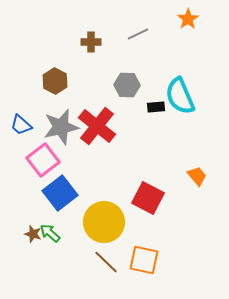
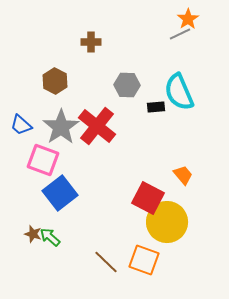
gray line: moved 42 px right
cyan semicircle: moved 1 px left, 4 px up
gray star: rotated 21 degrees counterclockwise
pink square: rotated 32 degrees counterclockwise
orange trapezoid: moved 14 px left, 1 px up
yellow circle: moved 63 px right
green arrow: moved 4 px down
orange square: rotated 8 degrees clockwise
